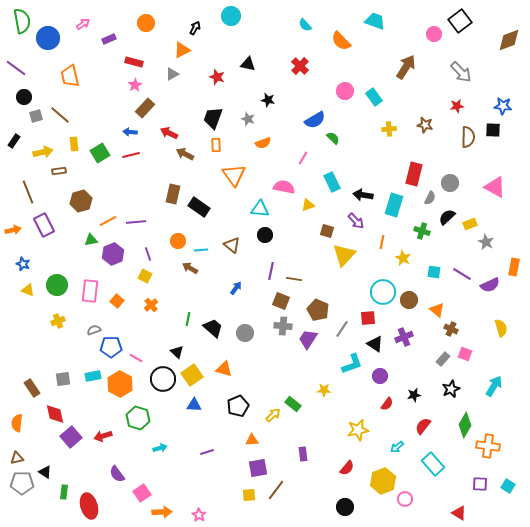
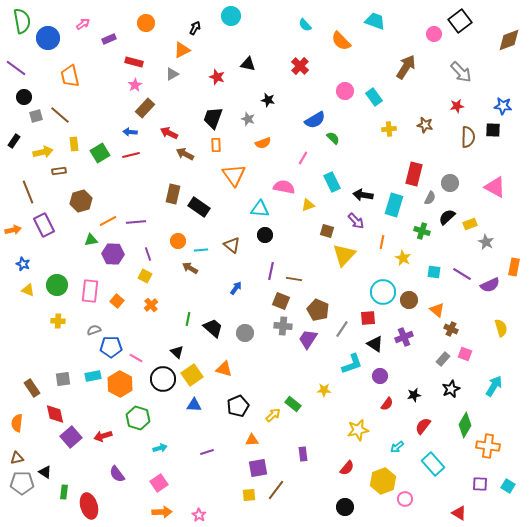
purple hexagon at (113, 254): rotated 25 degrees clockwise
yellow cross at (58, 321): rotated 24 degrees clockwise
pink square at (142, 493): moved 17 px right, 10 px up
